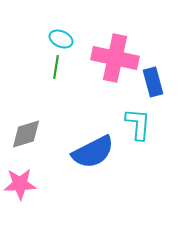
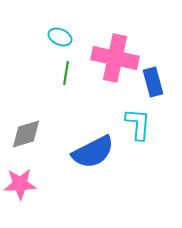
cyan ellipse: moved 1 px left, 2 px up
green line: moved 10 px right, 6 px down
